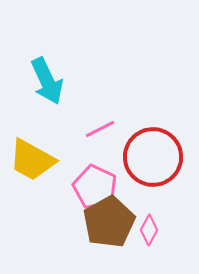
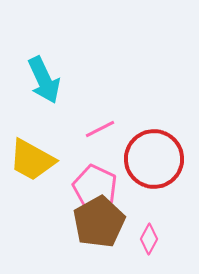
cyan arrow: moved 3 px left, 1 px up
red circle: moved 1 px right, 2 px down
brown pentagon: moved 10 px left
pink diamond: moved 9 px down
